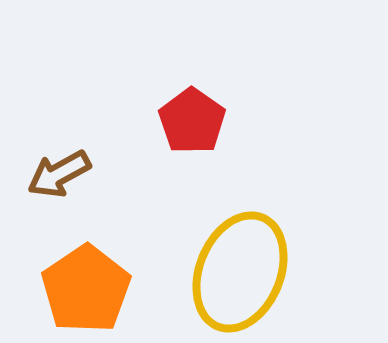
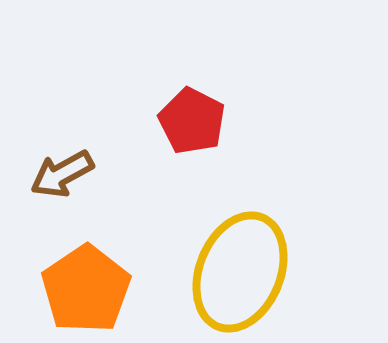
red pentagon: rotated 8 degrees counterclockwise
brown arrow: moved 3 px right
